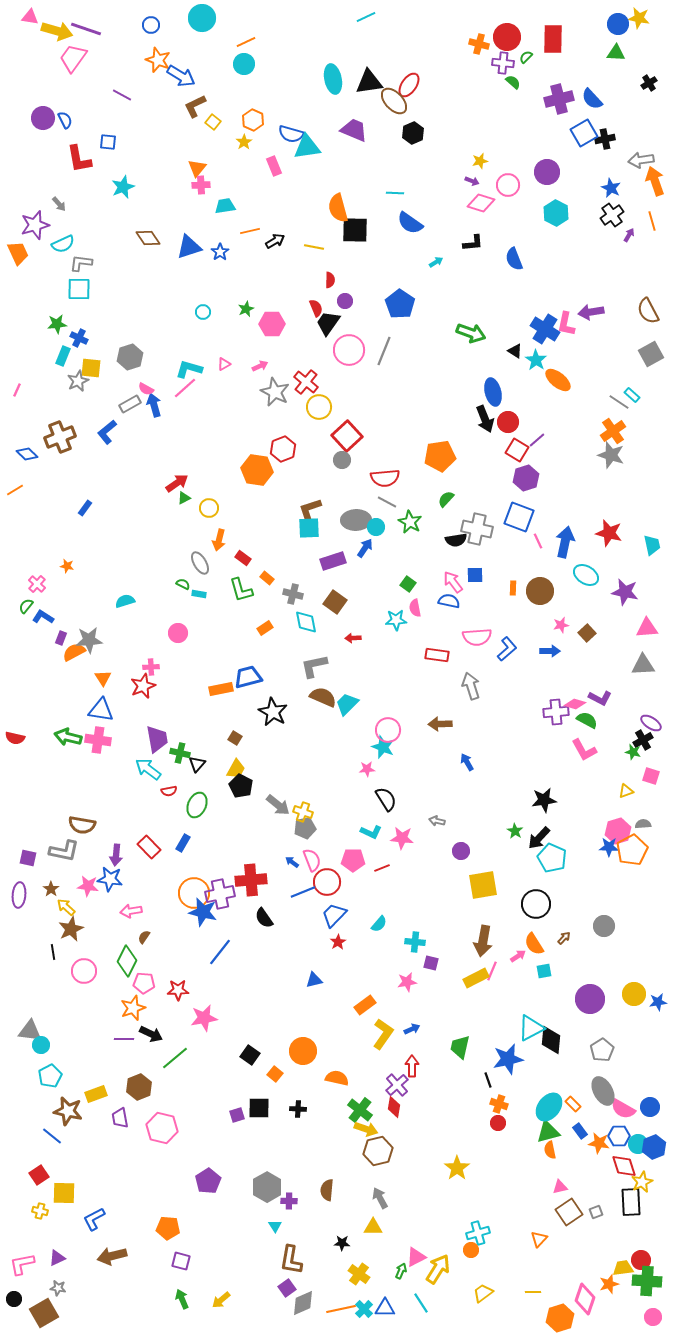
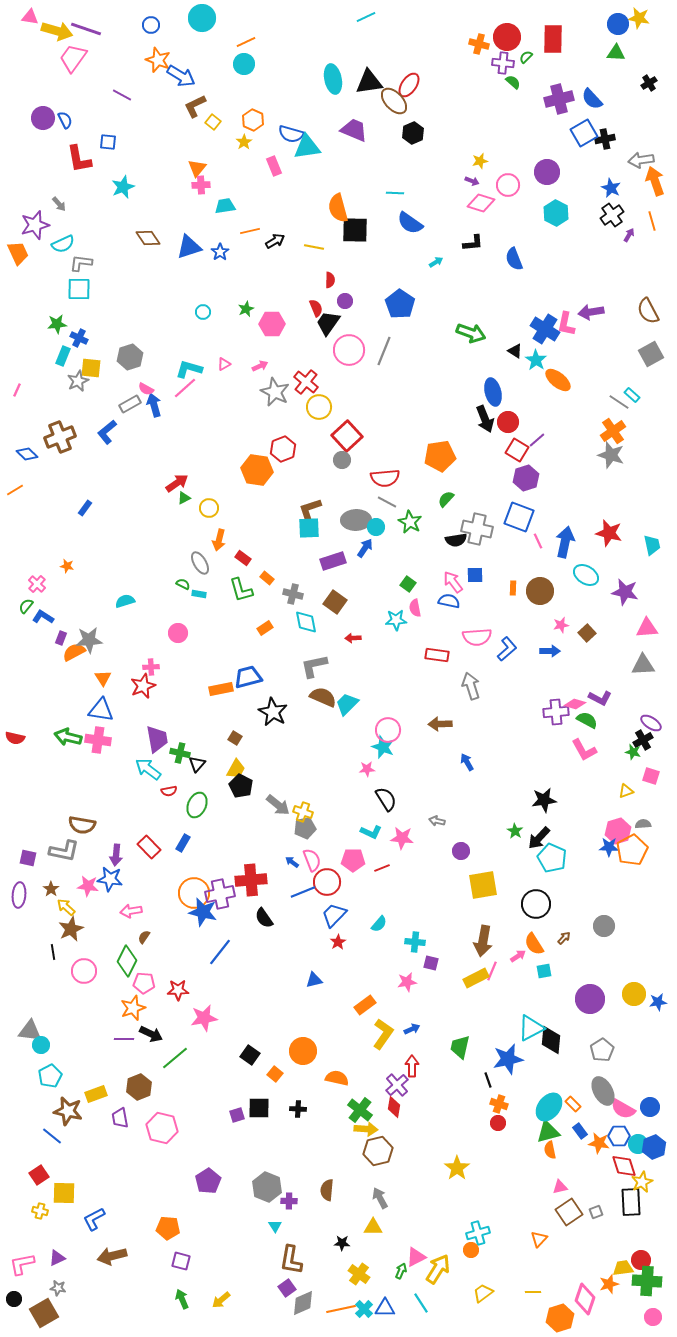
yellow arrow at (366, 1129): rotated 15 degrees counterclockwise
gray hexagon at (267, 1187): rotated 8 degrees counterclockwise
